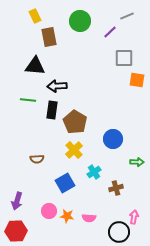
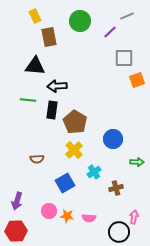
orange square: rotated 28 degrees counterclockwise
